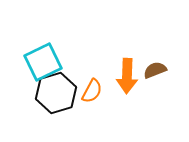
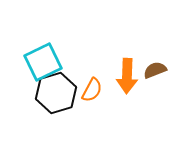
orange semicircle: moved 1 px up
